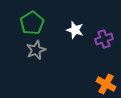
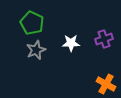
green pentagon: rotated 15 degrees counterclockwise
white star: moved 4 px left, 13 px down; rotated 18 degrees counterclockwise
